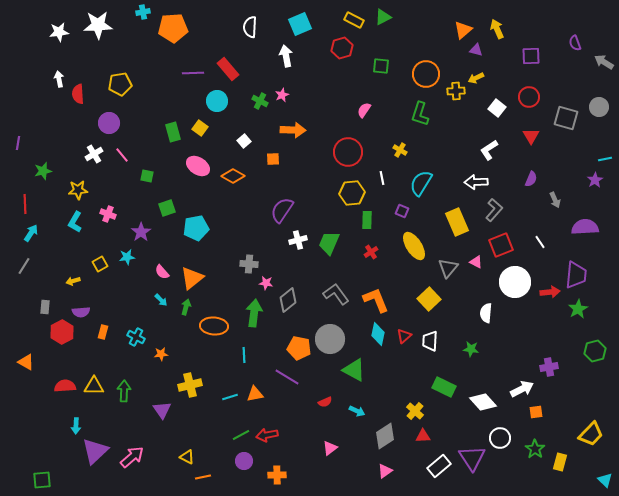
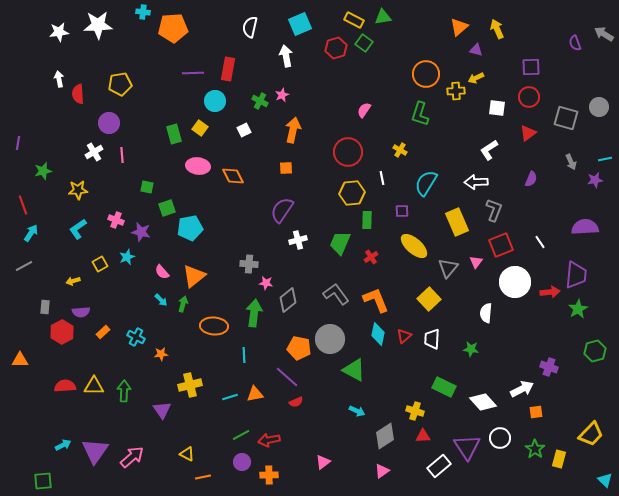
cyan cross at (143, 12): rotated 16 degrees clockwise
green triangle at (383, 17): rotated 18 degrees clockwise
white semicircle at (250, 27): rotated 10 degrees clockwise
orange triangle at (463, 30): moved 4 px left, 3 px up
red hexagon at (342, 48): moved 6 px left
purple square at (531, 56): moved 11 px down
gray arrow at (604, 62): moved 28 px up
green square at (381, 66): moved 17 px left, 23 px up; rotated 30 degrees clockwise
red rectangle at (228, 69): rotated 50 degrees clockwise
cyan circle at (217, 101): moved 2 px left
white square at (497, 108): rotated 30 degrees counterclockwise
orange arrow at (293, 130): rotated 80 degrees counterclockwise
green rectangle at (173, 132): moved 1 px right, 2 px down
red triangle at (531, 136): moved 3 px left, 3 px up; rotated 24 degrees clockwise
white square at (244, 141): moved 11 px up; rotated 16 degrees clockwise
white cross at (94, 154): moved 2 px up
pink line at (122, 155): rotated 35 degrees clockwise
orange square at (273, 159): moved 13 px right, 9 px down
pink ellipse at (198, 166): rotated 25 degrees counterclockwise
green square at (147, 176): moved 11 px down
orange diamond at (233, 176): rotated 35 degrees clockwise
purple star at (595, 180): rotated 21 degrees clockwise
cyan semicircle at (421, 183): moved 5 px right
gray arrow at (555, 200): moved 16 px right, 38 px up
red line at (25, 204): moved 2 px left, 1 px down; rotated 18 degrees counterclockwise
gray L-shape at (494, 210): rotated 20 degrees counterclockwise
purple square at (402, 211): rotated 24 degrees counterclockwise
pink cross at (108, 214): moved 8 px right, 6 px down
cyan L-shape at (75, 222): moved 3 px right, 7 px down; rotated 25 degrees clockwise
cyan pentagon at (196, 228): moved 6 px left
purple star at (141, 232): rotated 24 degrees counterclockwise
green trapezoid at (329, 243): moved 11 px right
yellow ellipse at (414, 246): rotated 16 degrees counterclockwise
red cross at (371, 252): moved 5 px down
cyan star at (127, 257): rotated 14 degrees counterclockwise
pink triangle at (476, 262): rotated 40 degrees clockwise
gray line at (24, 266): rotated 30 degrees clockwise
orange triangle at (192, 278): moved 2 px right, 2 px up
green arrow at (186, 307): moved 3 px left, 3 px up
orange rectangle at (103, 332): rotated 32 degrees clockwise
white trapezoid at (430, 341): moved 2 px right, 2 px up
orange triangle at (26, 362): moved 6 px left, 2 px up; rotated 30 degrees counterclockwise
purple cross at (549, 367): rotated 30 degrees clockwise
purple line at (287, 377): rotated 10 degrees clockwise
red semicircle at (325, 402): moved 29 px left
yellow cross at (415, 411): rotated 24 degrees counterclockwise
cyan arrow at (76, 426): moved 13 px left, 19 px down; rotated 119 degrees counterclockwise
red arrow at (267, 435): moved 2 px right, 5 px down
pink triangle at (330, 448): moved 7 px left, 14 px down
purple triangle at (95, 451): rotated 12 degrees counterclockwise
yellow triangle at (187, 457): moved 3 px up
purple triangle at (472, 458): moved 5 px left, 11 px up
purple circle at (244, 461): moved 2 px left, 1 px down
yellow rectangle at (560, 462): moved 1 px left, 3 px up
pink triangle at (385, 471): moved 3 px left
orange cross at (277, 475): moved 8 px left
green square at (42, 480): moved 1 px right, 1 px down
